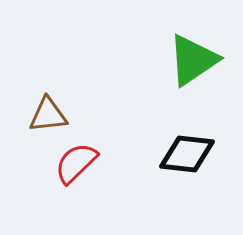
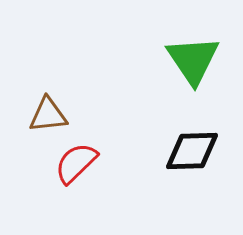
green triangle: rotated 30 degrees counterclockwise
black diamond: moved 5 px right, 3 px up; rotated 8 degrees counterclockwise
